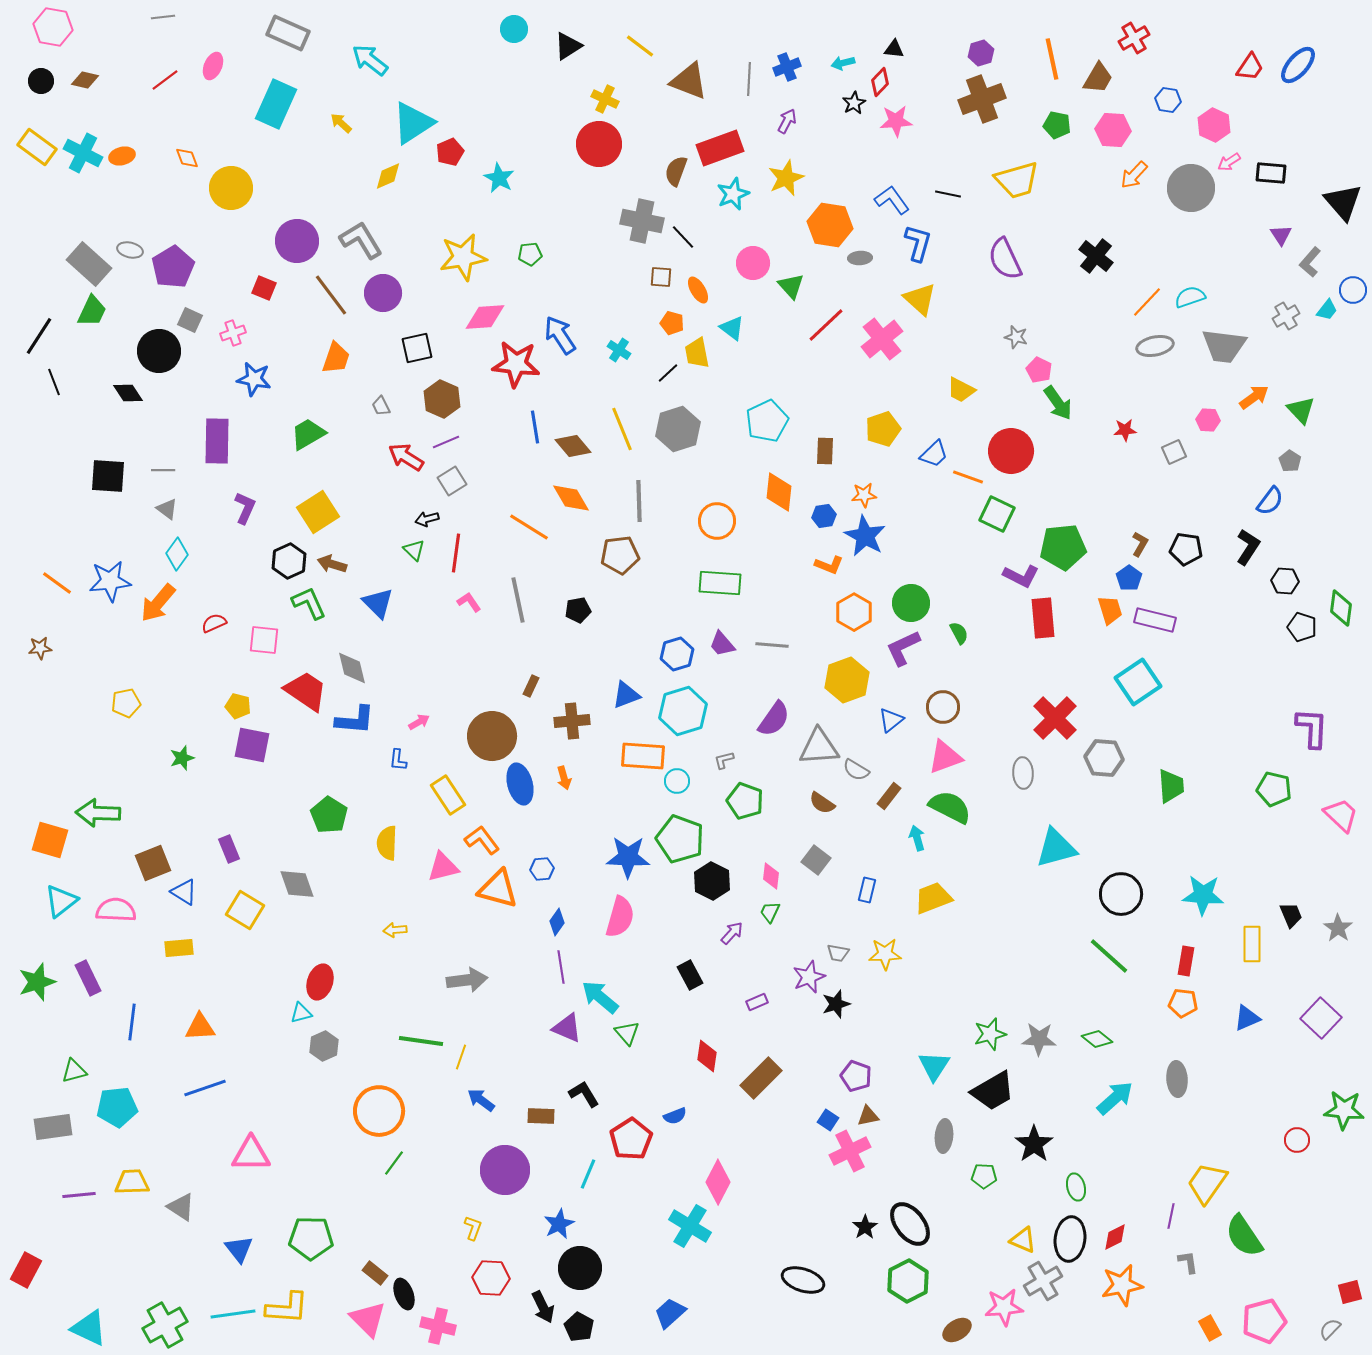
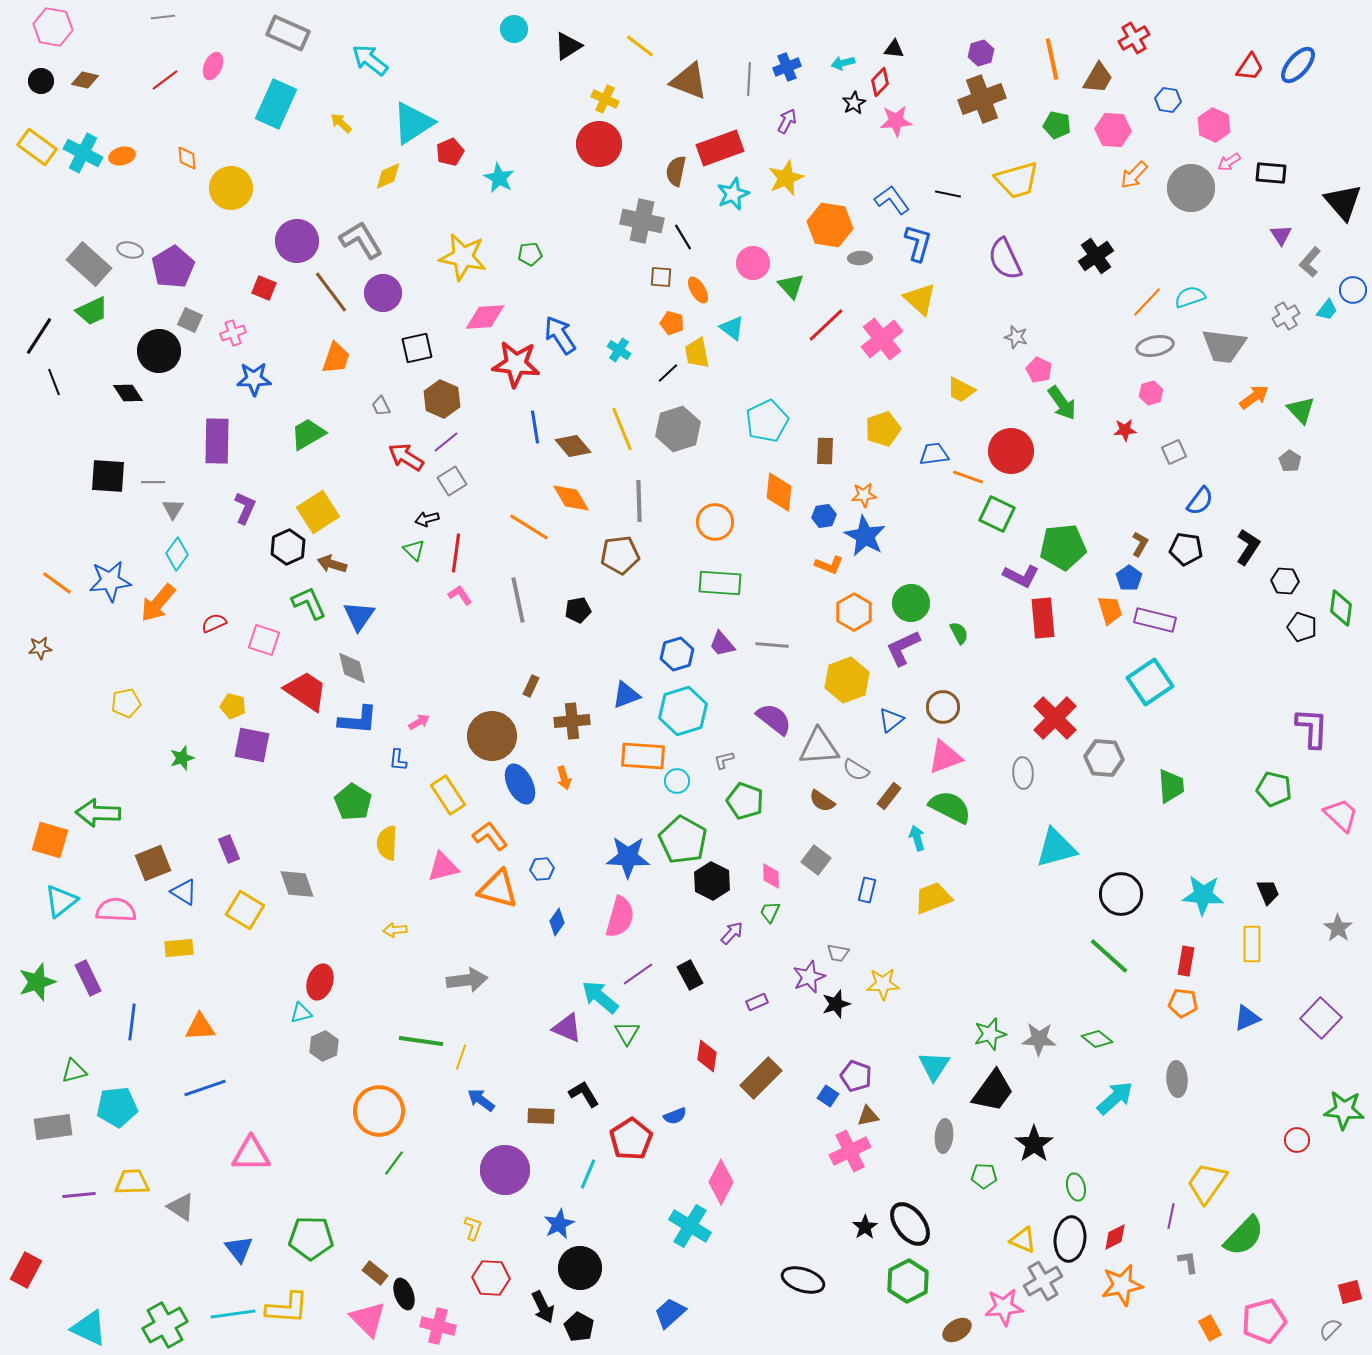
orange diamond at (187, 158): rotated 15 degrees clockwise
brown semicircle at (676, 171): rotated 8 degrees counterclockwise
black line at (683, 237): rotated 12 degrees clockwise
black cross at (1096, 256): rotated 16 degrees clockwise
yellow star at (463, 257): rotated 21 degrees clockwise
brown line at (331, 295): moved 3 px up
green trapezoid at (92, 311): rotated 40 degrees clockwise
blue star at (254, 379): rotated 12 degrees counterclockwise
green arrow at (1058, 403): moved 4 px right
pink hexagon at (1208, 420): moved 57 px left, 27 px up; rotated 20 degrees counterclockwise
purple line at (446, 442): rotated 16 degrees counterclockwise
blue trapezoid at (934, 454): rotated 144 degrees counterclockwise
gray line at (163, 470): moved 10 px left, 12 px down
blue semicircle at (1270, 501): moved 70 px left
gray triangle at (167, 509): moved 6 px right; rotated 25 degrees clockwise
orange circle at (717, 521): moved 2 px left, 1 px down
black hexagon at (289, 561): moved 1 px left, 14 px up
pink L-shape at (469, 602): moved 9 px left, 7 px up
blue triangle at (378, 603): moved 19 px left, 13 px down; rotated 20 degrees clockwise
pink square at (264, 640): rotated 12 degrees clockwise
cyan square at (1138, 682): moved 12 px right
yellow pentagon at (238, 706): moved 5 px left
purple semicircle at (774, 719): rotated 87 degrees counterclockwise
blue L-shape at (355, 720): moved 3 px right
blue ellipse at (520, 784): rotated 12 degrees counterclockwise
brown semicircle at (822, 803): moved 2 px up
green pentagon at (329, 815): moved 24 px right, 13 px up
green pentagon at (680, 839): moved 3 px right, 1 px down; rotated 9 degrees clockwise
orange L-shape at (482, 840): moved 8 px right, 4 px up
pink diamond at (771, 876): rotated 8 degrees counterclockwise
black trapezoid at (1291, 915): moved 23 px left, 23 px up
yellow star at (885, 954): moved 2 px left, 30 px down
purple line at (561, 967): moved 77 px right, 7 px down; rotated 64 degrees clockwise
green triangle at (627, 1033): rotated 12 degrees clockwise
black trapezoid at (993, 1091): rotated 24 degrees counterclockwise
blue square at (828, 1120): moved 24 px up
pink diamond at (718, 1182): moved 3 px right
green semicircle at (1244, 1236): rotated 102 degrees counterclockwise
